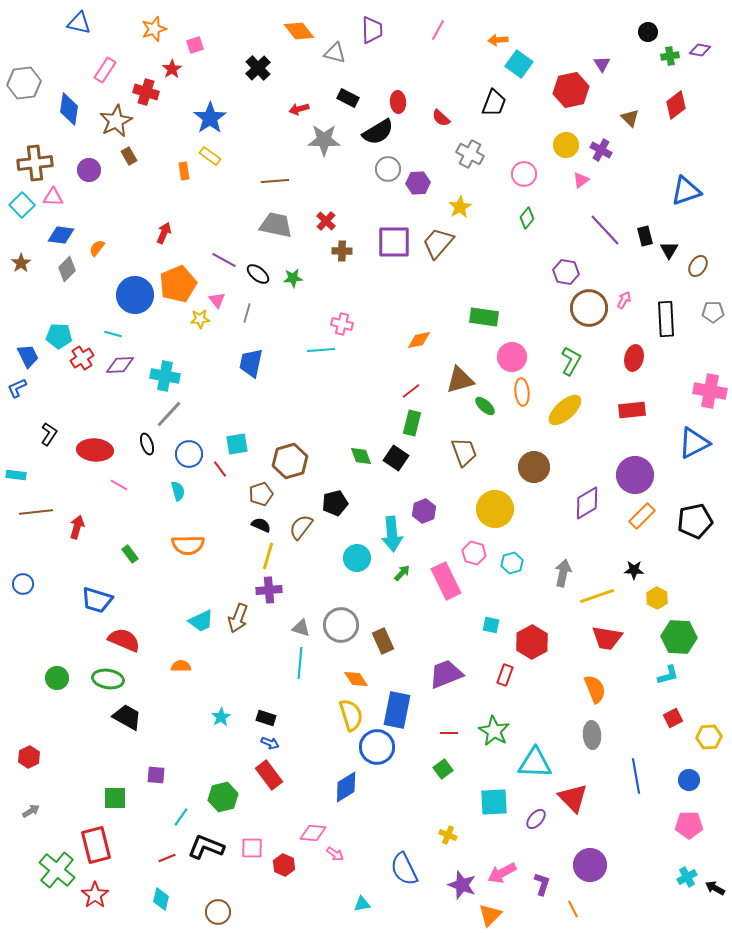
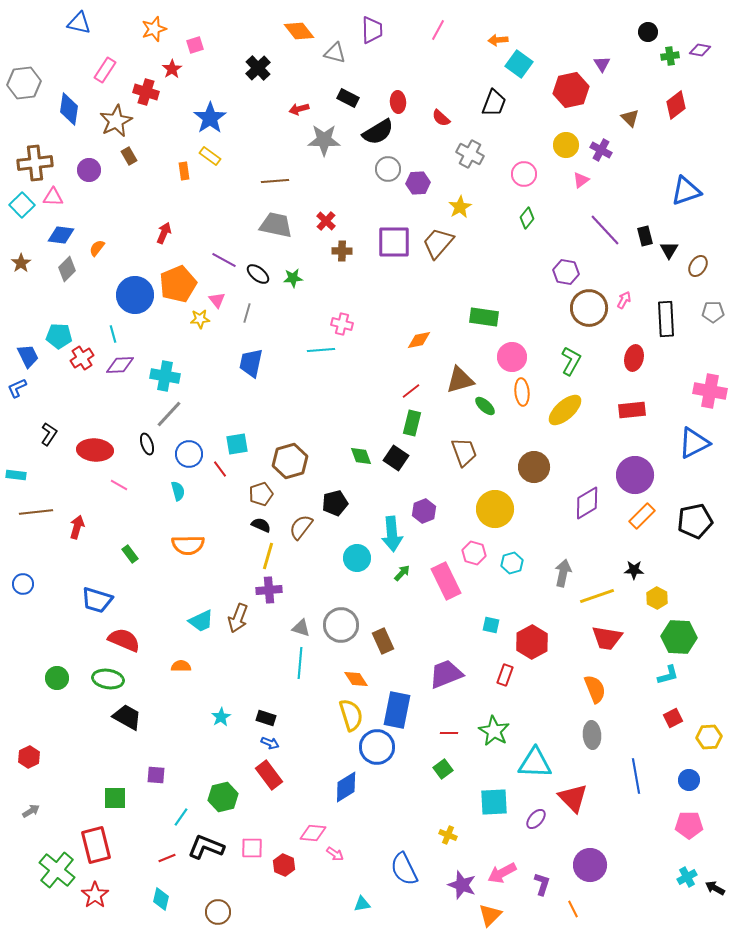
cyan line at (113, 334): rotated 60 degrees clockwise
